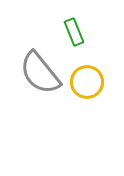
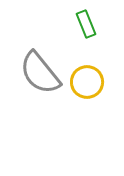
green rectangle: moved 12 px right, 8 px up
